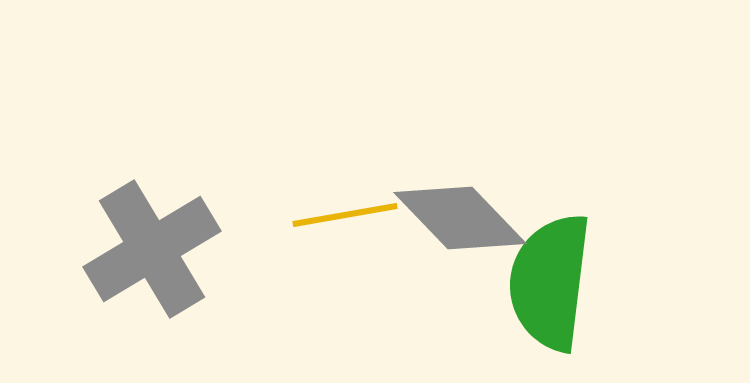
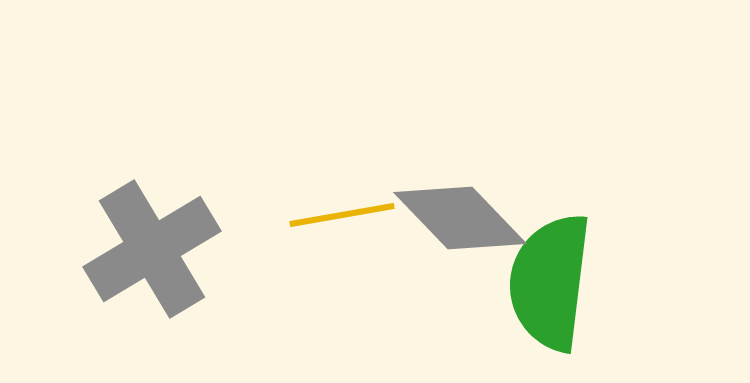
yellow line: moved 3 px left
